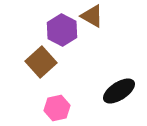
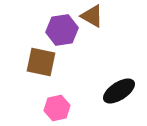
purple hexagon: rotated 24 degrees clockwise
brown square: rotated 36 degrees counterclockwise
